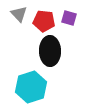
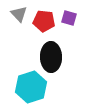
black ellipse: moved 1 px right, 6 px down
